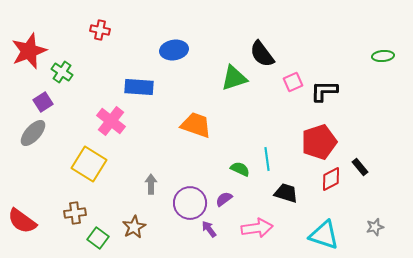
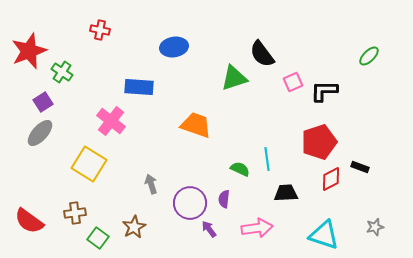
blue ellipse: moved 3 px up
green ellipse: moved 14 px left; rotated 40 degrees counterclockwise
gray ellipse: moved 7 px right
black rectangle: rotated 30 degrees counterclockwise
gray arrow: rotated 18 degrees counterclockwise
black trapezoid: rotated 20 degrees counterclockwise
purple semicircle: rotated 48 degrees counterclockwise
red semicircle: moved 7 px right
